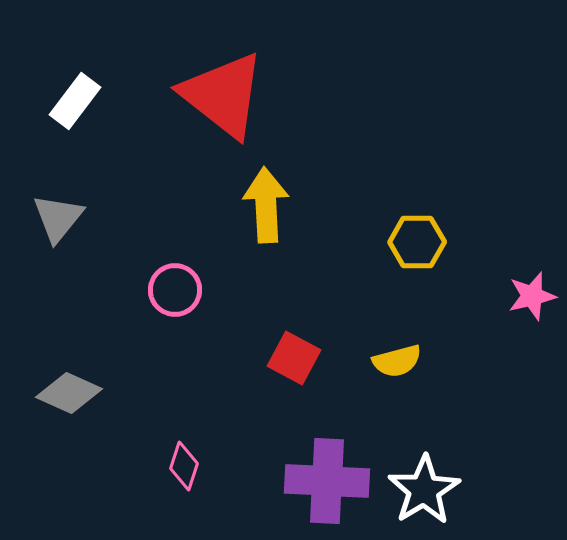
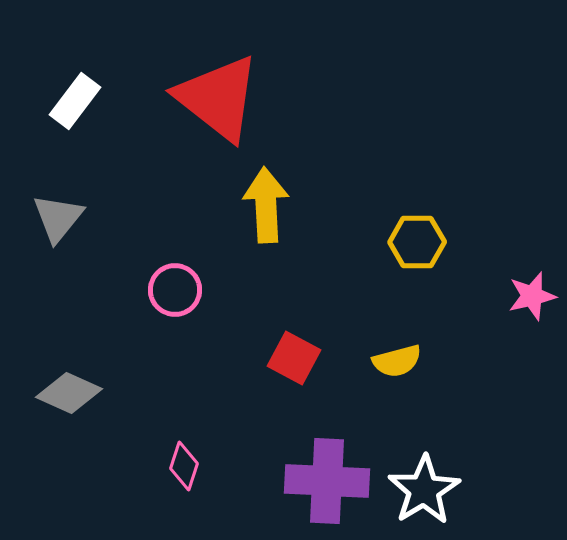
red triangle: moved 5 px left, 3 px down
